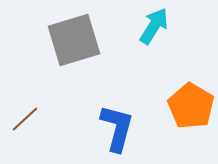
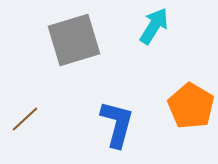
blue L-shape: moved 4 px up
